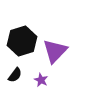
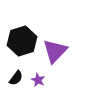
black semicircle: moved 1 px right, 3 px down
purple star: moved 3 px left
